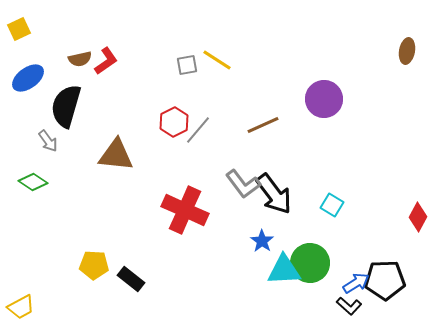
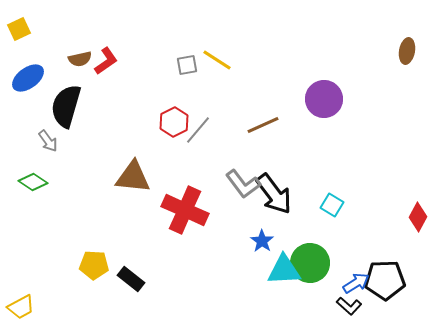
brown triangle: moved 17 px right, 22 px down
